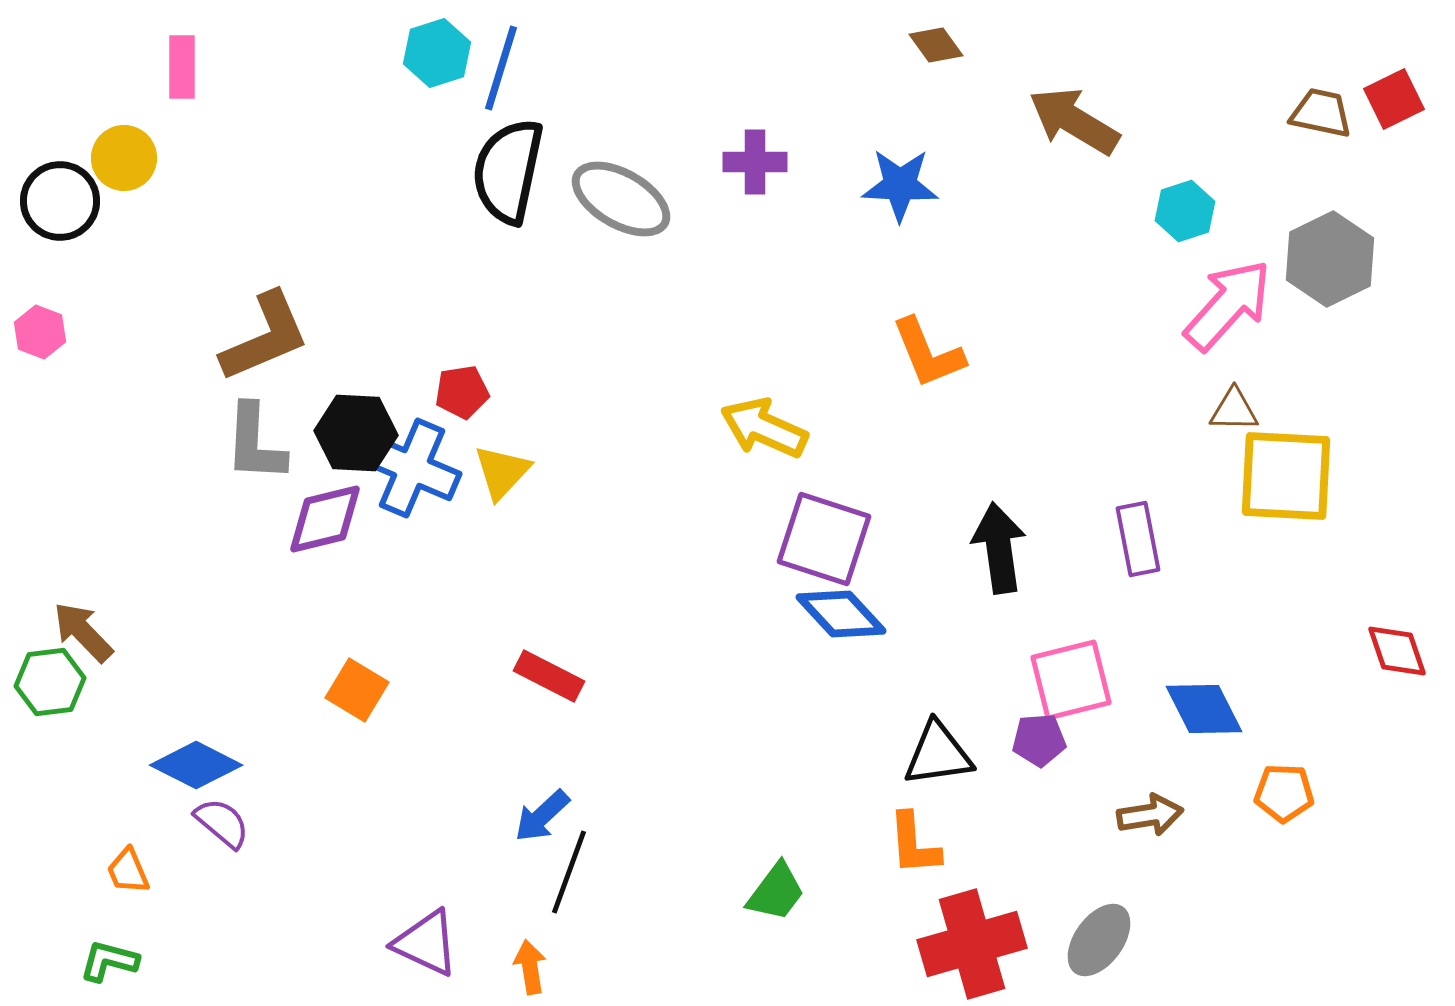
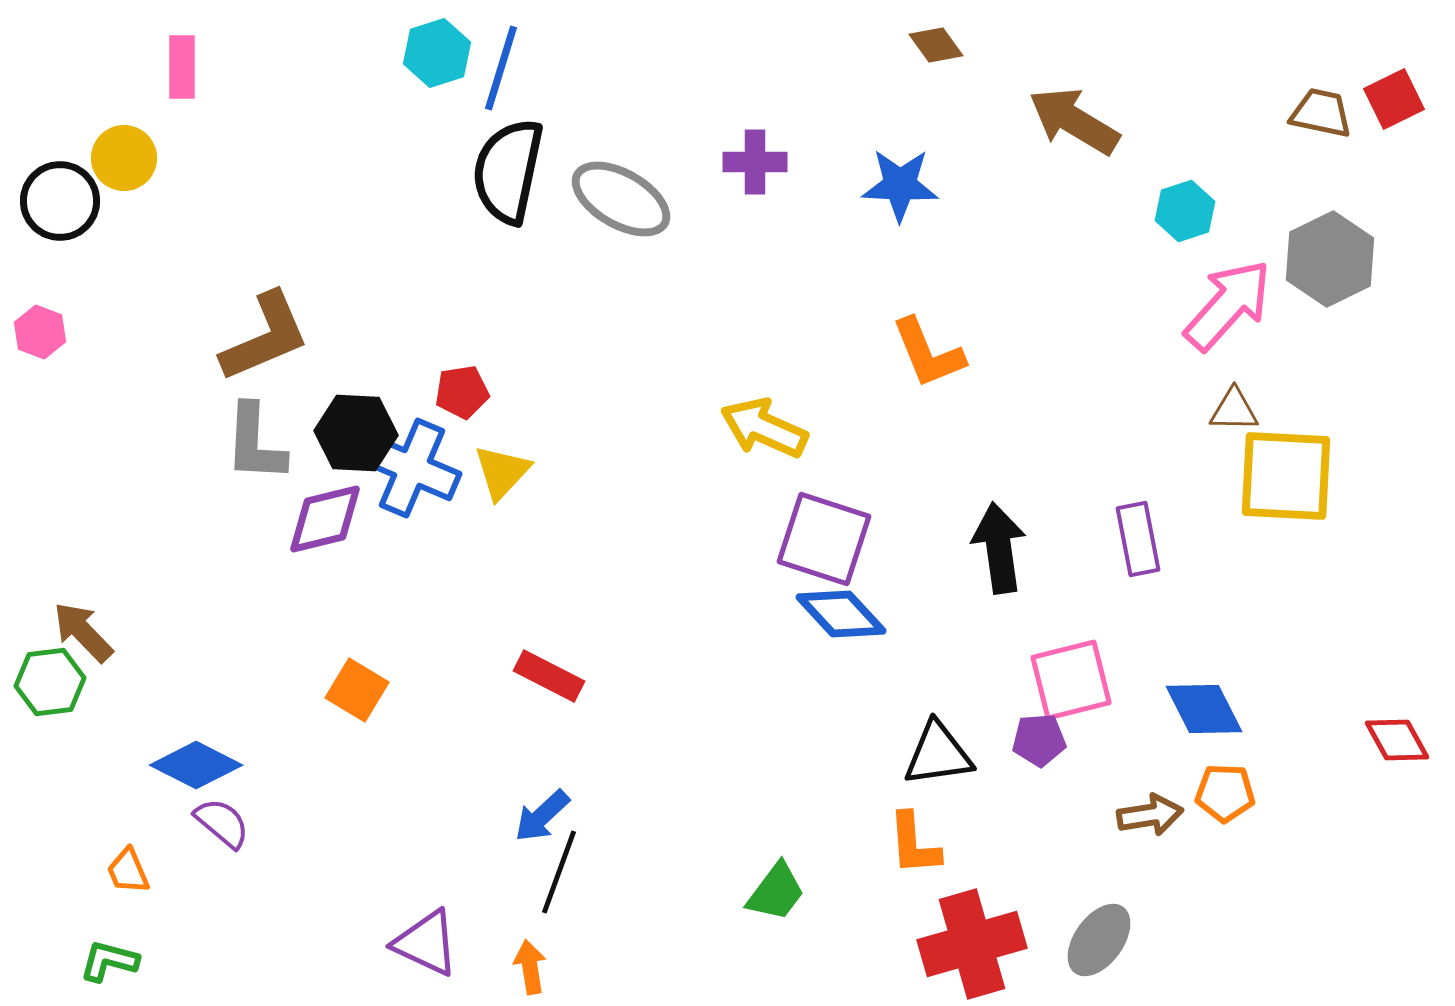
red diamond at (1397, 651): moved 89 px down; rotated 10 degrees counterclockwise
orange pentagon at (1284, 793): moved 59 px left
black line at (569, 872): moved 10 px left
